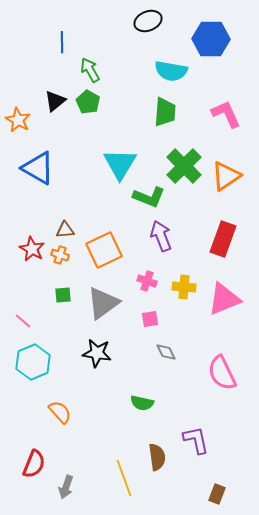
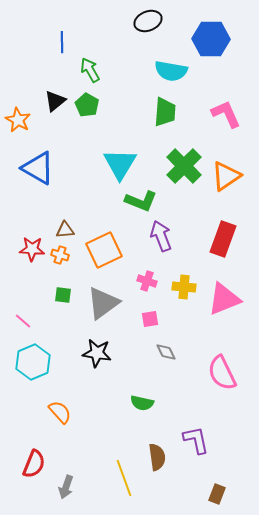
green pentagon: moved 1 px left, 3 px down
green L-shape: moved 8 px left, 4 px down
red star: rotated 25 degrees counterclockwise
green square: rotated 12 degrees clockwise
